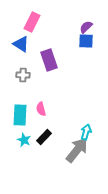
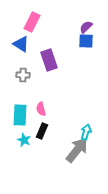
black rectangle: moved 2 px left, 6 px up; rotated 21 degrees counterclockwise
